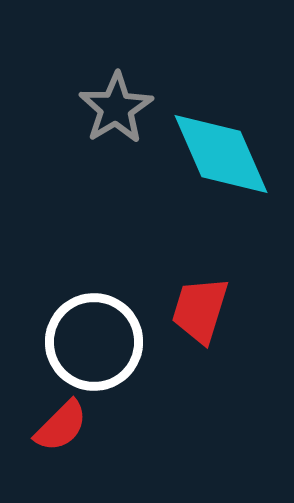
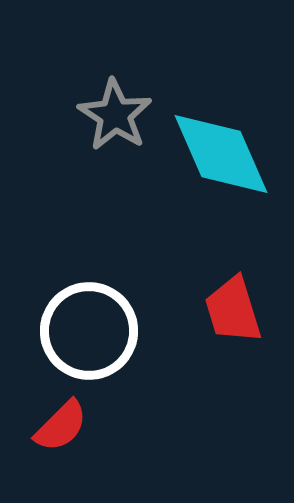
gray star: moved 1 px left, 7 px down; rotated 8 degrees counterclockwise
red trapezoid: moved 33 px right; rotated 34 degrees counterclockwise
white circle: moved 5 px left, 11 px up
